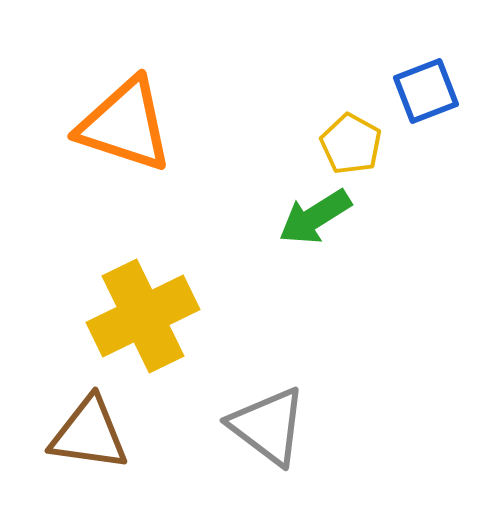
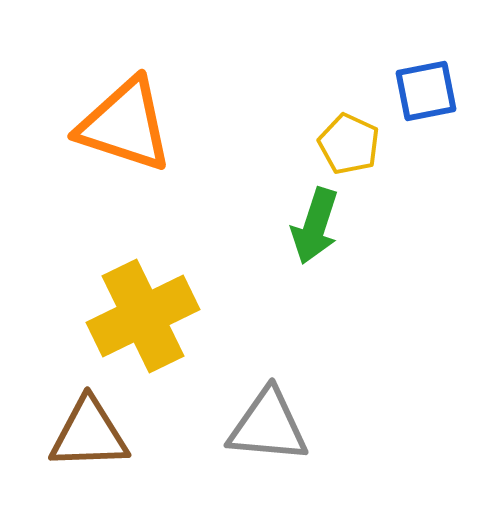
blue square: rotated 10 degrees clockwise
yellow pentagon: moved 2 px left; rotated 4 degrees counterclockwise
green arrow: moved 9 px down; rotated 40 degrees counterclockwise
gray triangle: rotated 32 degrees counterclockwise
brown triangle: rotated 10 degrees counterclockwise
